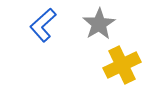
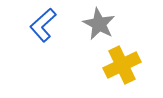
gray star: rotated 12 degrees counterclockwise
